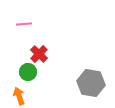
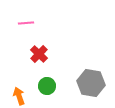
pink line: moved 2 px right, 1 px up
green circle: moved 19 px right, 14 px down
